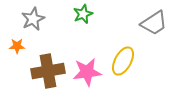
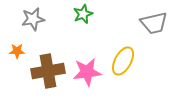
gray star: rotated 15 degrees clockwise
gray trapezoid: rotated 20 degrees clockwise
orange star: moved 5 px down
